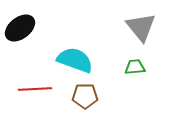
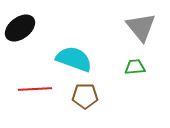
cyan semicircle: moved 1 px left, 1 px up
